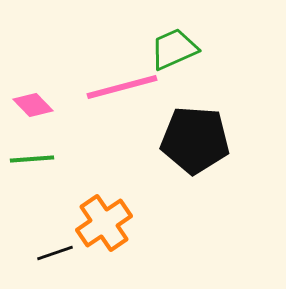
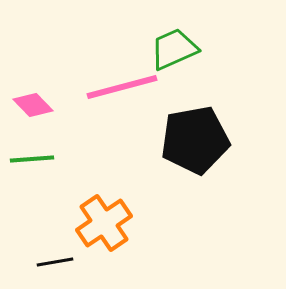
black pentagon: rotated 14 degrees counterclockwise
black line: moved 9 px down; rotated 9 degrees clockwise
